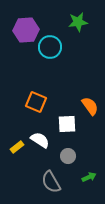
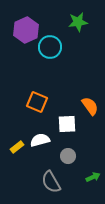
purple hexagon: rotated 20 degrees counterclockwise
orange square: moved 1 px right
white semicircle: rotated 48 degrees counterclockwise
green arrow: moved 4 px right
